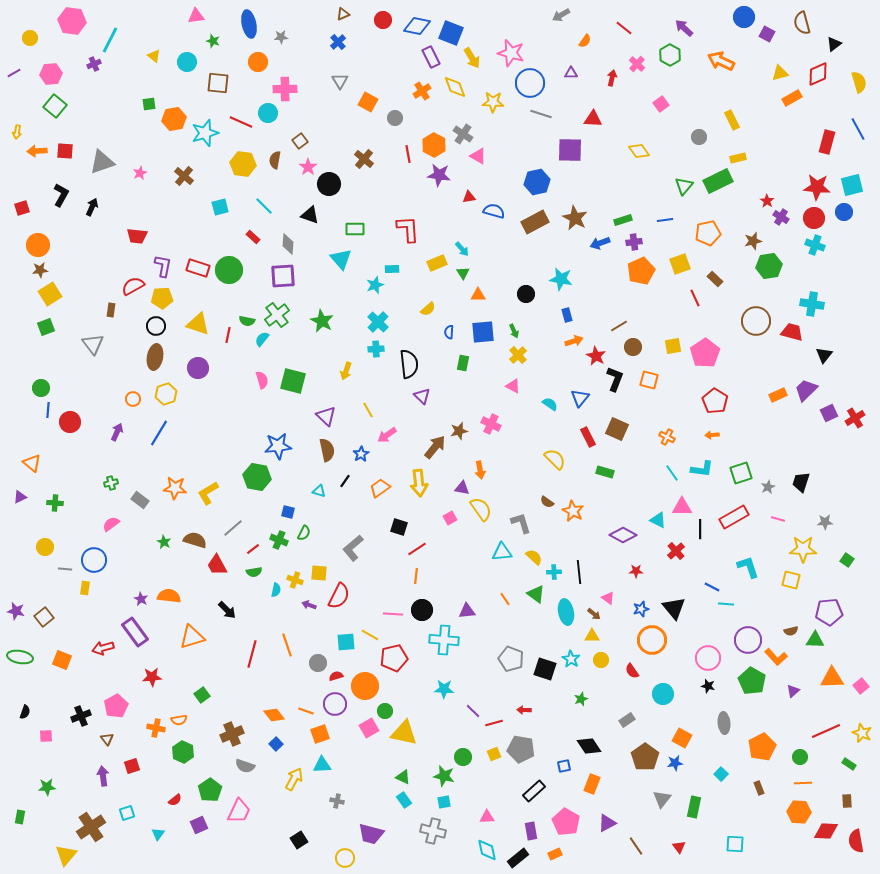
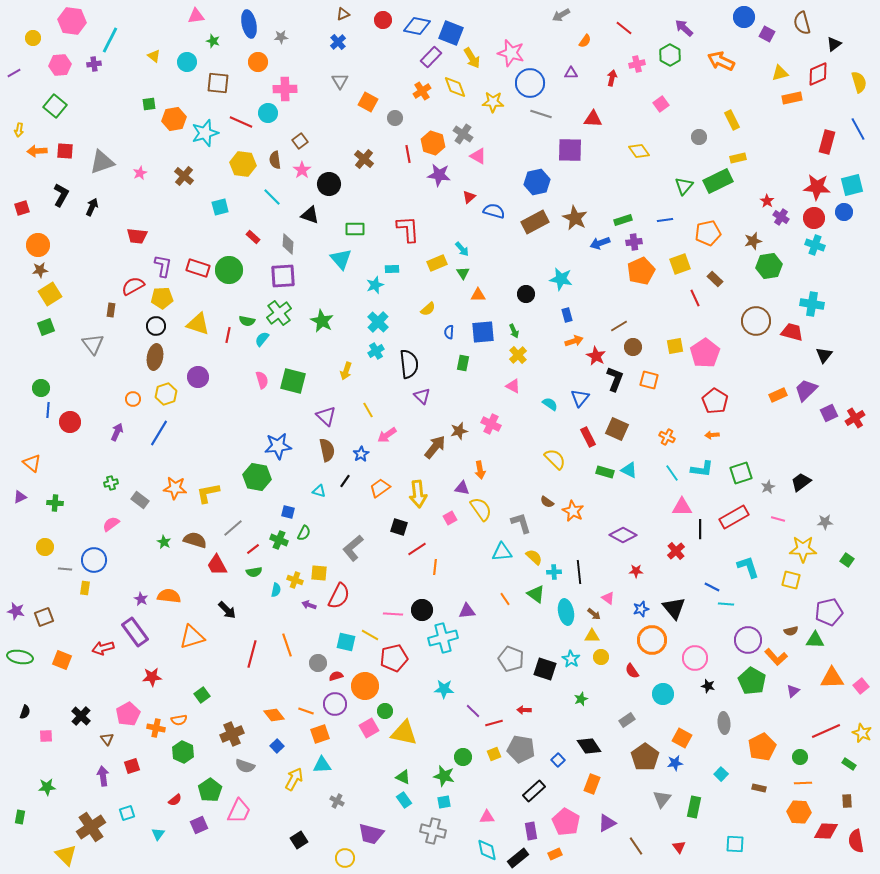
yellow circle at (30, 38): moved 3 px right
purple rectangle at (431, 57): rotated 70 degrees clockwise
purple cross at (94, 64): rotated 16 degrees clockwise
pink cross at (637, 64): rotated 35 degrees clockwise
pink hexagon at (51, 74): moved 9 px right, 9 px up
orange rectangle at (792, 98): rotated 18 degrees clockwise
yellow arrow at (17, 132): moved 2 px right, 2 px up
orange hexagon at (434, 145): moved 1 px left, 2 px up; rotated 10 degrees counterclockwise
brown semicircle at (275, 160): rotated 18 degrees counterclockwise
pink star at (308, 167): moved 6 px left, 3 px down
red triangle at (469, 197): rotated 32 degrees counterclockwise
cyan line at (264, 206): moved 8 px right, 9 px up
green cross at (277, 315): moved 2 px right, 2 px up
yellow square at (673, 346): moved 2 px right
cyan cross at (376, 349): moved 2 px down; rotated 28 degrees counterclockwise
purple circle at (198, 368): moved 9 px down
black trapezoid at (801, 482): rotated 35 degrees clockwise
yellow arrow at (419, 483): moved 1 px left, 11 px down
yellow L-shape at (208, 493): rotated 20 degrees clockwise
cyan triangle at (658, 520): moved 29 px left, 50 px up
orange line at (416, 576): moved 19 px right, 9 px up
purple pentagon at (829, 612): rotated 8 degrees counterclockwise
brown square at (44, 617): rotated 18 degrees clockwise
cyan cross at (444, 640): moved 1 px left, 2 px up; rotated 20 degrees counterclockwise
cyan square at (346, 642): rotated 18 degrees clockwise
pink circle at (708, 658): moved 13 px left
yellow circle at (601, 660): moved 3 px up
pink pentagon at (116, 706): moved 12 px right, 8 px down
black cross at (81, 716): rotated 24 degrees counterclockwise
blue square at (276, 744): moved 1 px right, 2 px down
blue square at (564, 766): moved 6 px left, 6 px up; rotated 32 degrees counterclockwise
brown rectangle at (759, 788): rotated 56 degrees counterclockwise
gray cross at (337, 801): rotated 16 degrees clockwise
yellow triangle at (66, 855): rotated 25 degrees counterclockwise
